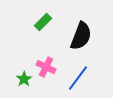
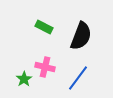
green rectangle: moved 1 px right, 5 px down; rotated 72 degrees clockwise
pink cross: moved 1 px left; rotated 12 degrees counterclockwise
